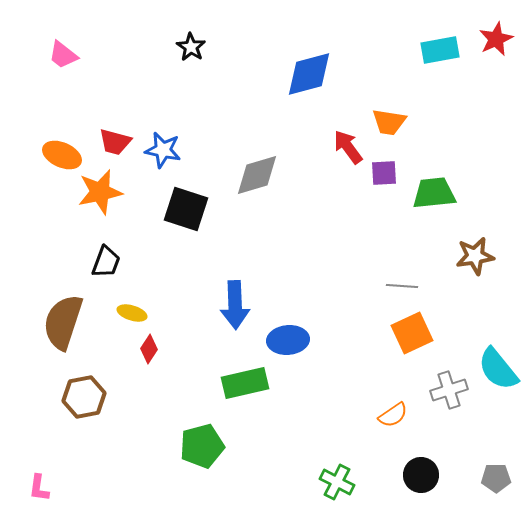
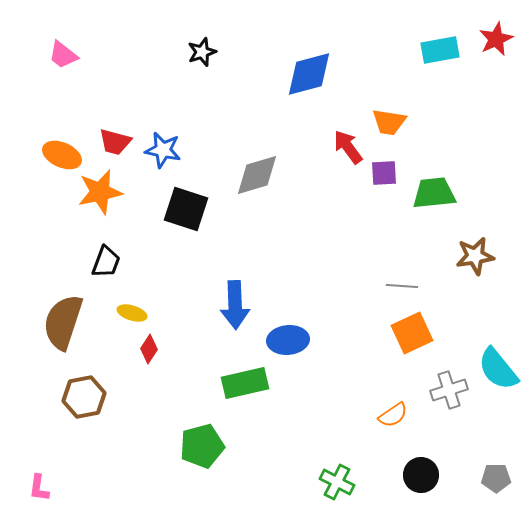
black star: moved 11 px right, 5 px down; rotated 20 degrees clockwise
